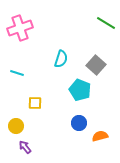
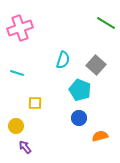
cyan semicircle: moved 2 px right, 1 px down
blue circle: moved 5 px up
